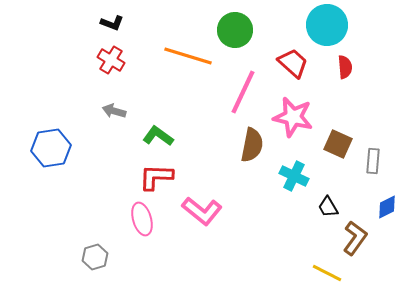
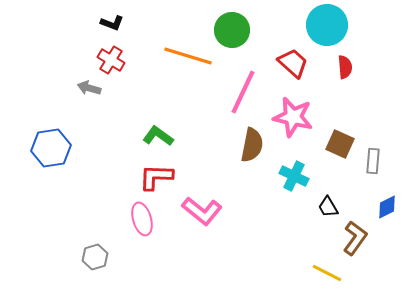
green circle: moved 3 px left
gray arrow: moved 25 px left, 23 px up
brown square: moved 2 px right
